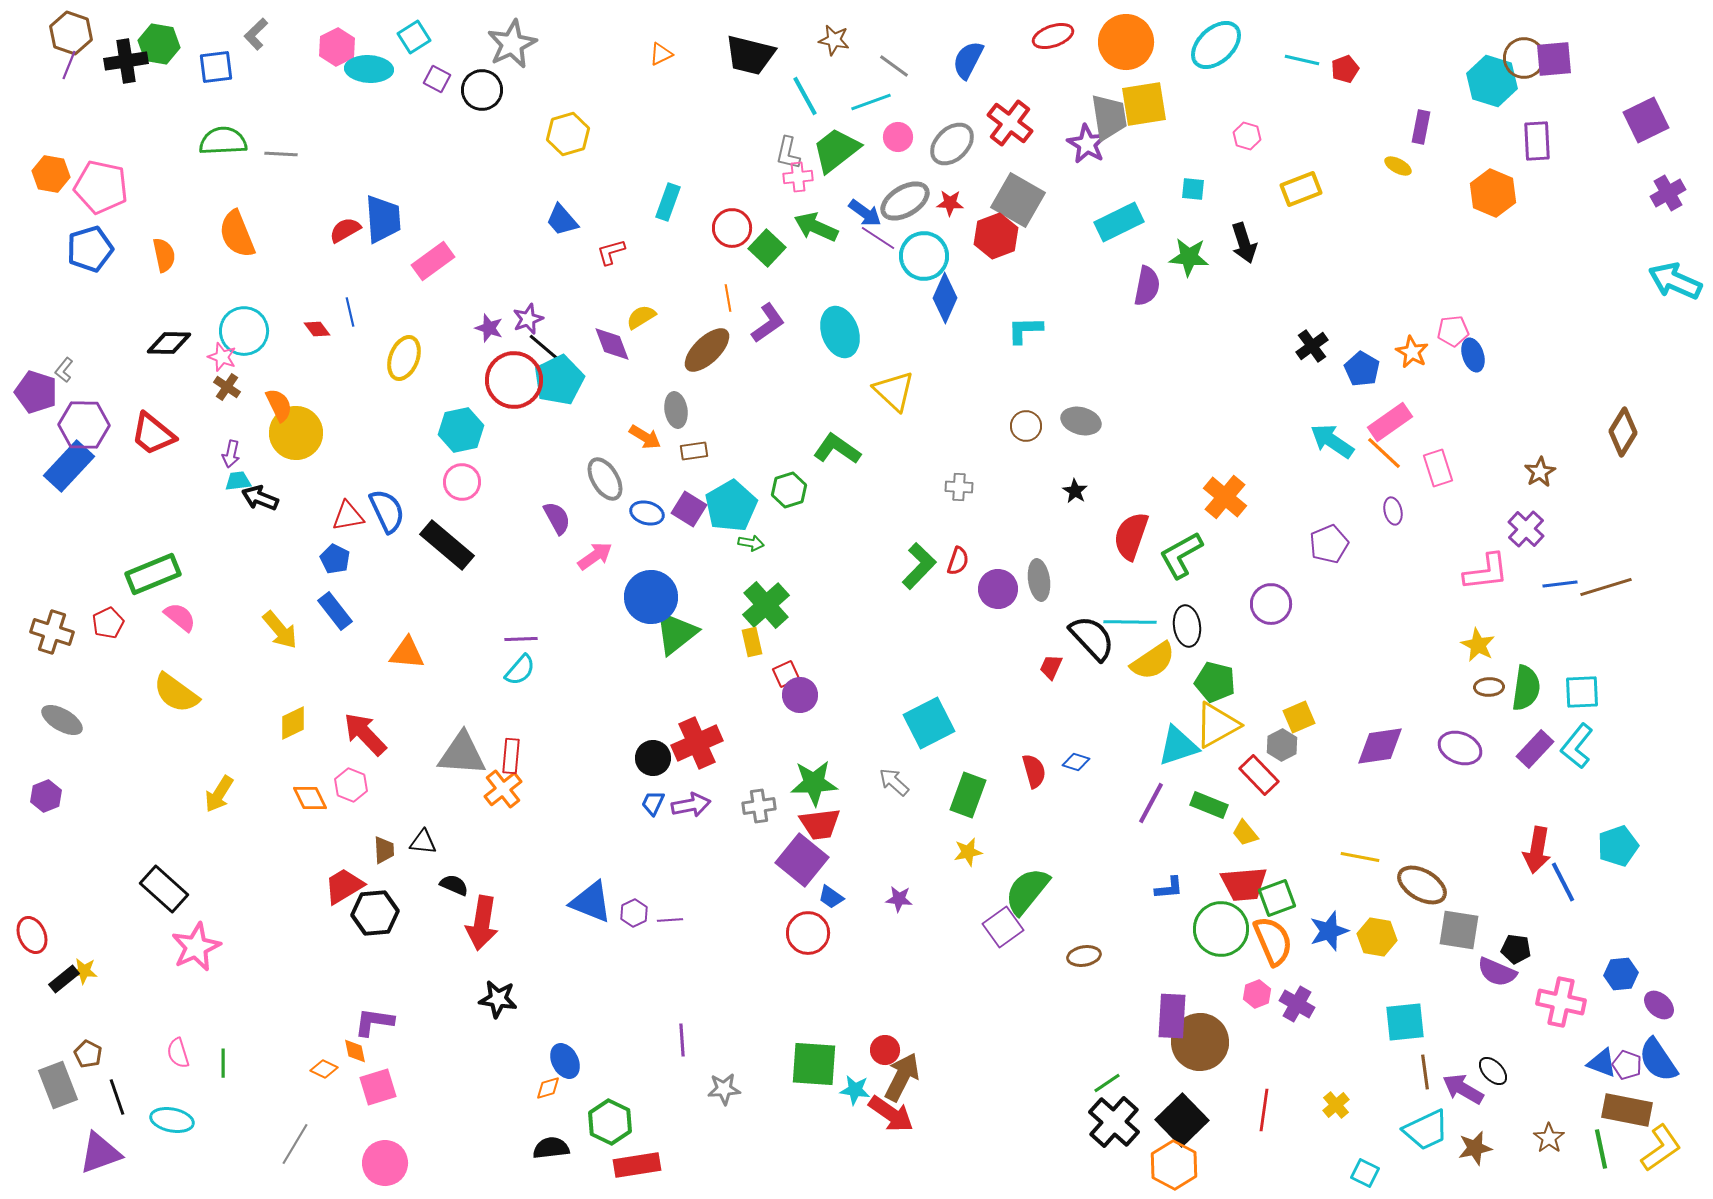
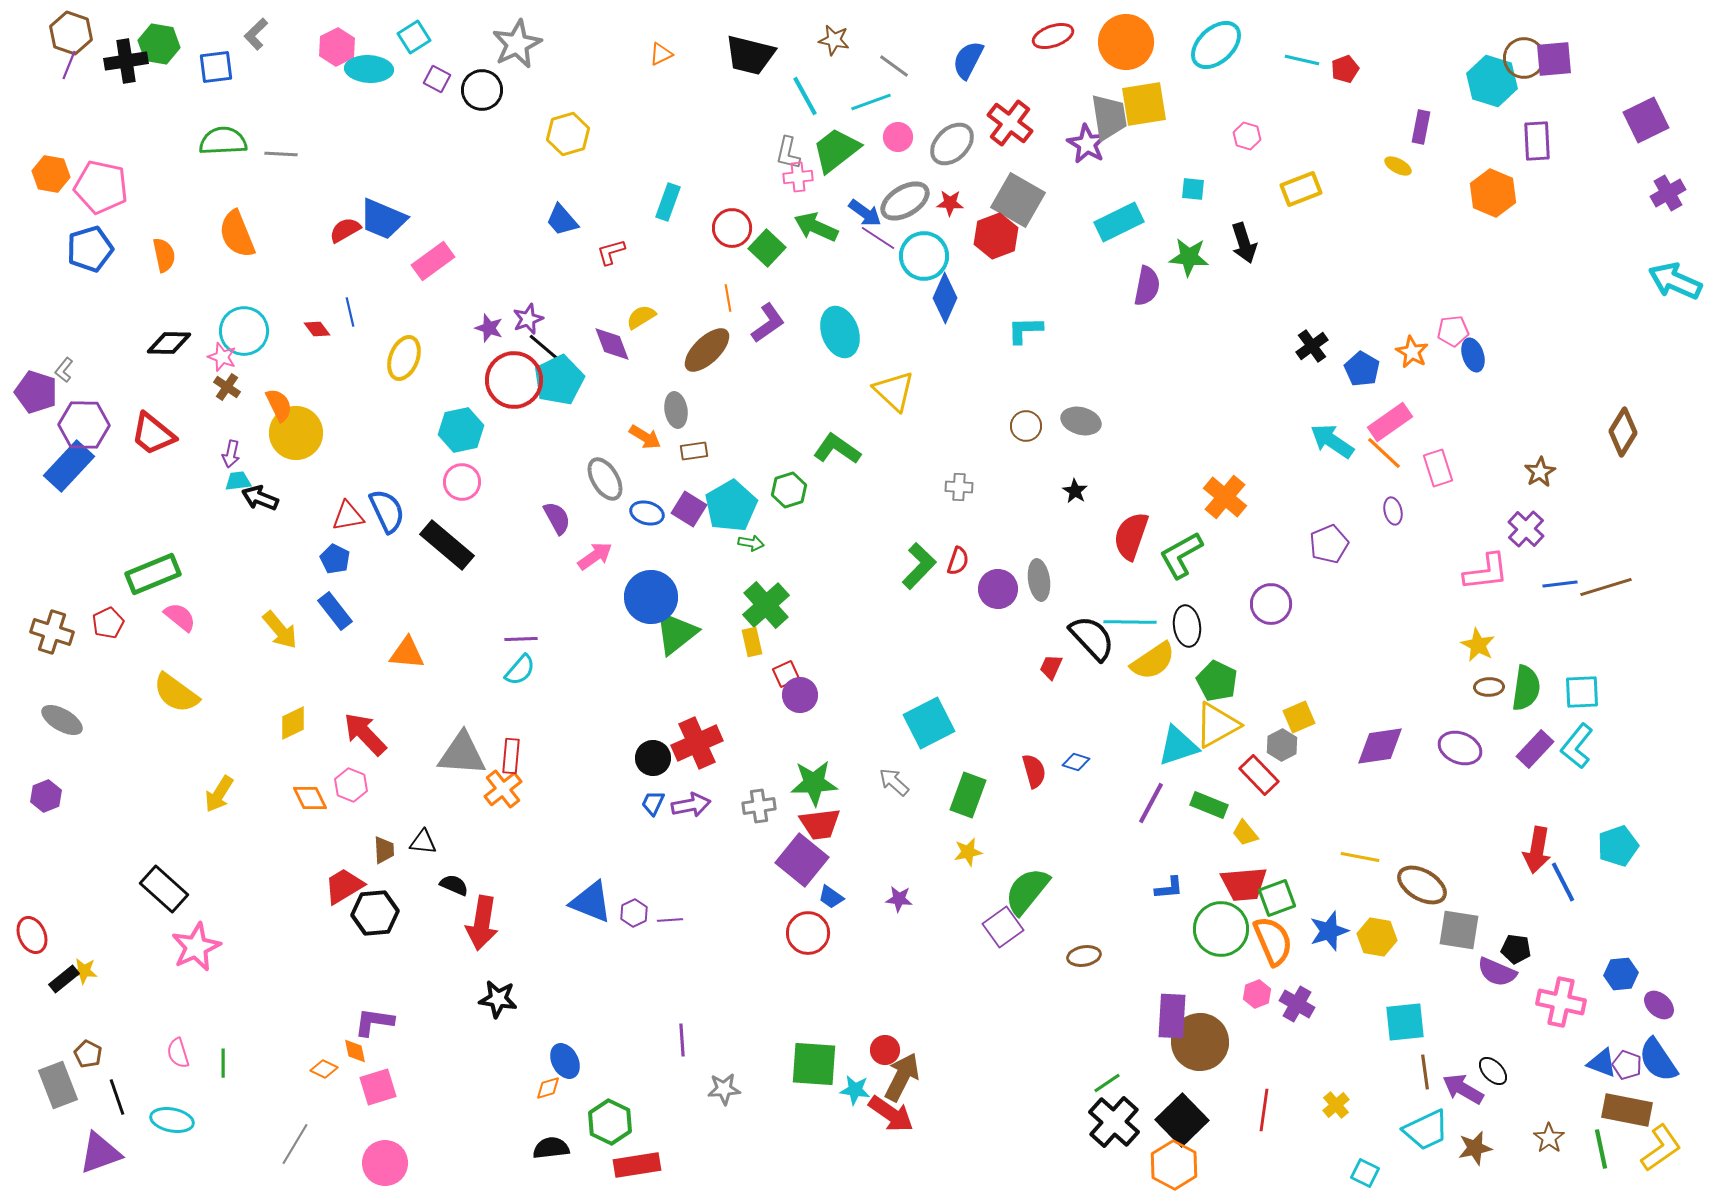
gray star at (512, 44): moved 5 px right
blue trapezoid at (383, 219): rotated 117 degrees clockwise
green pentagon at (1215, 682): moved 2 px right, 1 px up; rotated 12 degrees clockwise
